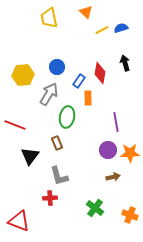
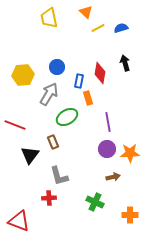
yellow line: moved 4 px left, 2 px up
blue rectangle: rotated 24 degrees counterclockwise
orange rectangle: rotated 16 degrees counterclockwise
green ellipse: rotated 50 degrees clockwise
purple line: moved 8 px left
brown rectangle: moved 4 px left, 1 px up
purple circle: moved 1 px left, 1 px up
black triangle: moved 1 px up
red cross: moved 1 px left
green cross: moved 6 px up; rotated 12 degrees counterclockwise
orange cross: rotated 21 degrees counterclockwise
